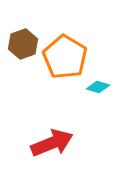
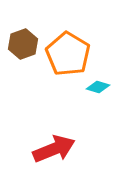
orange pentagon: moved 3 px right, 3 px up
red arrow: moved 2 px right, 6 px down
